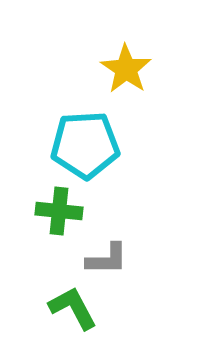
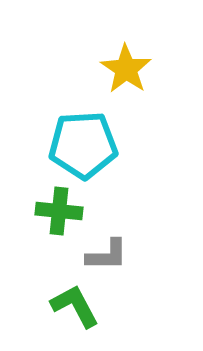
cyan pentagon: moved 2 px left
gray L-shape: moved 4 px up
green L-shape: moved 2 px right, 2 px up
